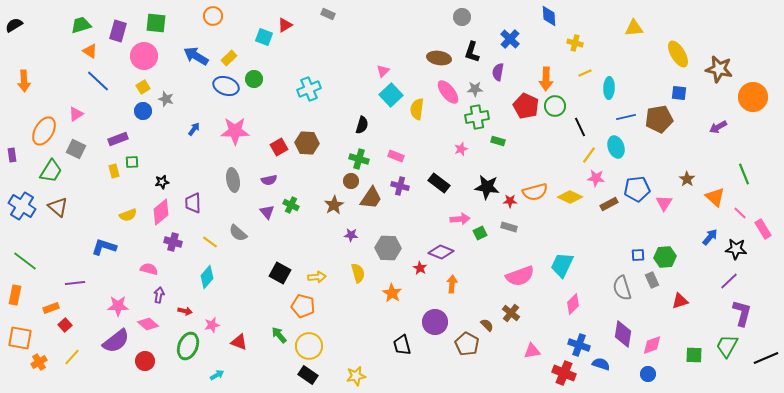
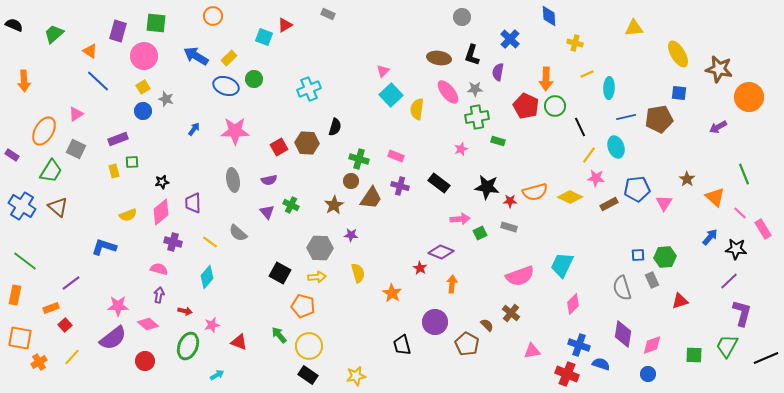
black semicircle at (14, 25): rotated 54 degrees clockwise
green trapezoid at (81, 25): moved 27 px left, 9 px down; rotated 25 degrees counterclockwise
black L-shape at (472, 52): moved 3 px down
yellow line at (585, 73): moved 2 px right, 1 px down
orange circle at (753, 97): moved 4 px left
black semicircle at (362, 125): moved 27 px left, 2 px down
purple rectangle at (12, 155): rotated 48 degrees counterclockwise
gray hexagon at (388, 248): moved 68 px left
pink semicircle at (149, 269): moved 10 px right
purple line at (75, 283): moved 4 px left; rotated 30 degrees counterclockwise
purple semicircle at (116, 341): moved 3 px left, 3 px up
red cross at (564, 373): moved 3 px right, 1 px down
